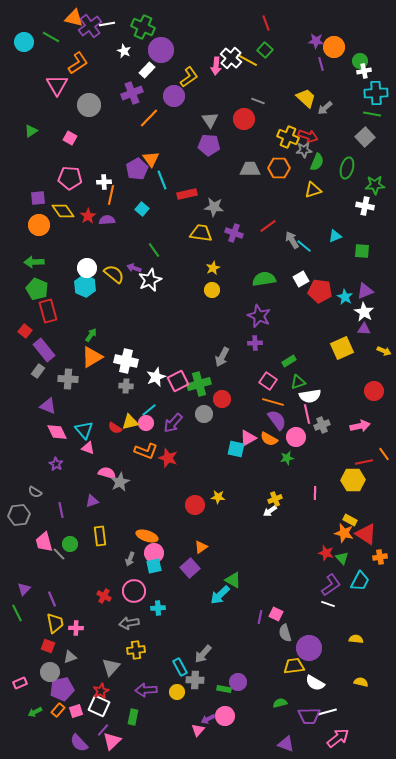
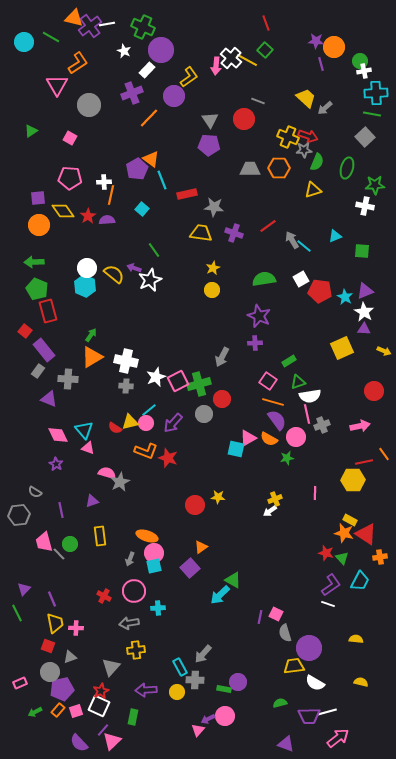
orange triangle at (151, 159): rotated 18 degrees counterclockwise
purple triangle at (48, 406): moved 1 px right, 7 px up
pink diamond at (57, 432): moved 1 px right, 3 px down
